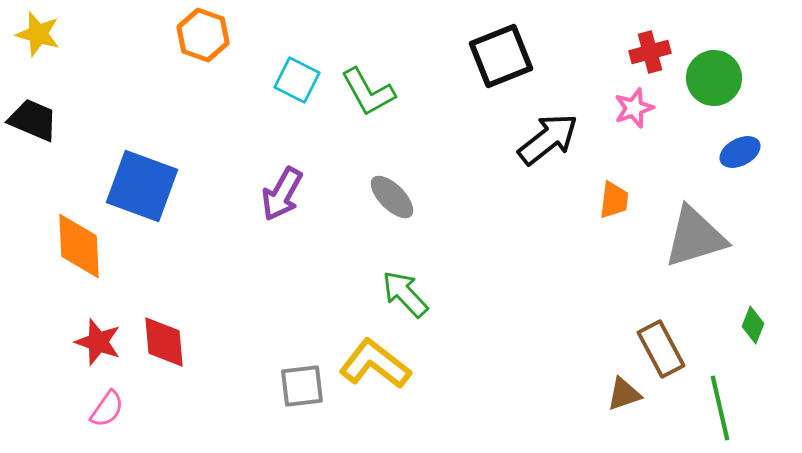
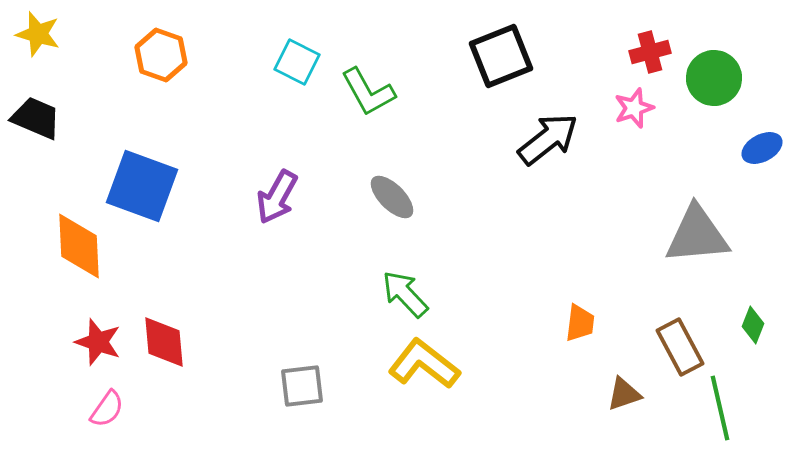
orange hexagon: moved 42 px left, 20 px down
cyan square: moved 18 px up
black trapezoid: moved 3 px right, 2 px up
blue ellipse: moved 22 px right, 4 px up
purple arrow: moved 5 px left, 3 px down
orange trapezoid: moved 34 px left, 123 px down
gray triangle: moved 2 px right, 2 px up; rotated 12 degrees clockwise
brown rectangle: moved 19 px right, 2 px up
yellow L-shape: moved 49 px right
